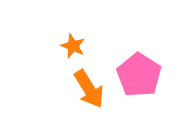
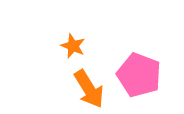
pink pentagon: rotated 12 degrees counterclockwise
